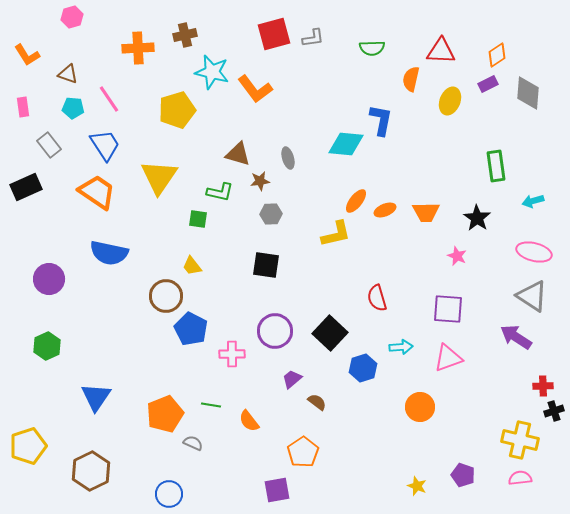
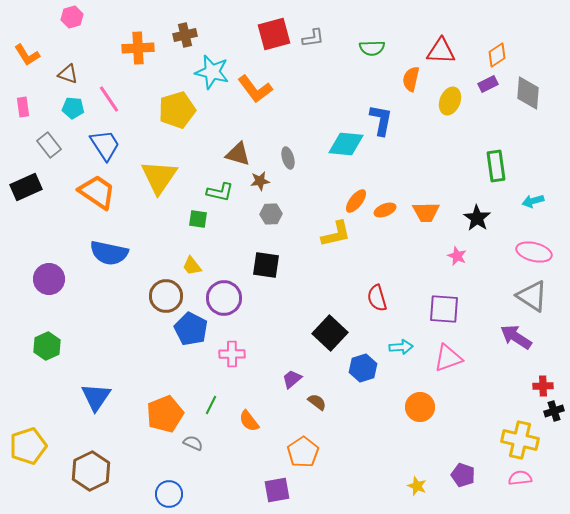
purple square at (448, 309): moved 4 px left
purple circle at (275, 331): moved 51 px left, 33 px up
green line at (211, 405): rotated 72 degrees counterclockwise
